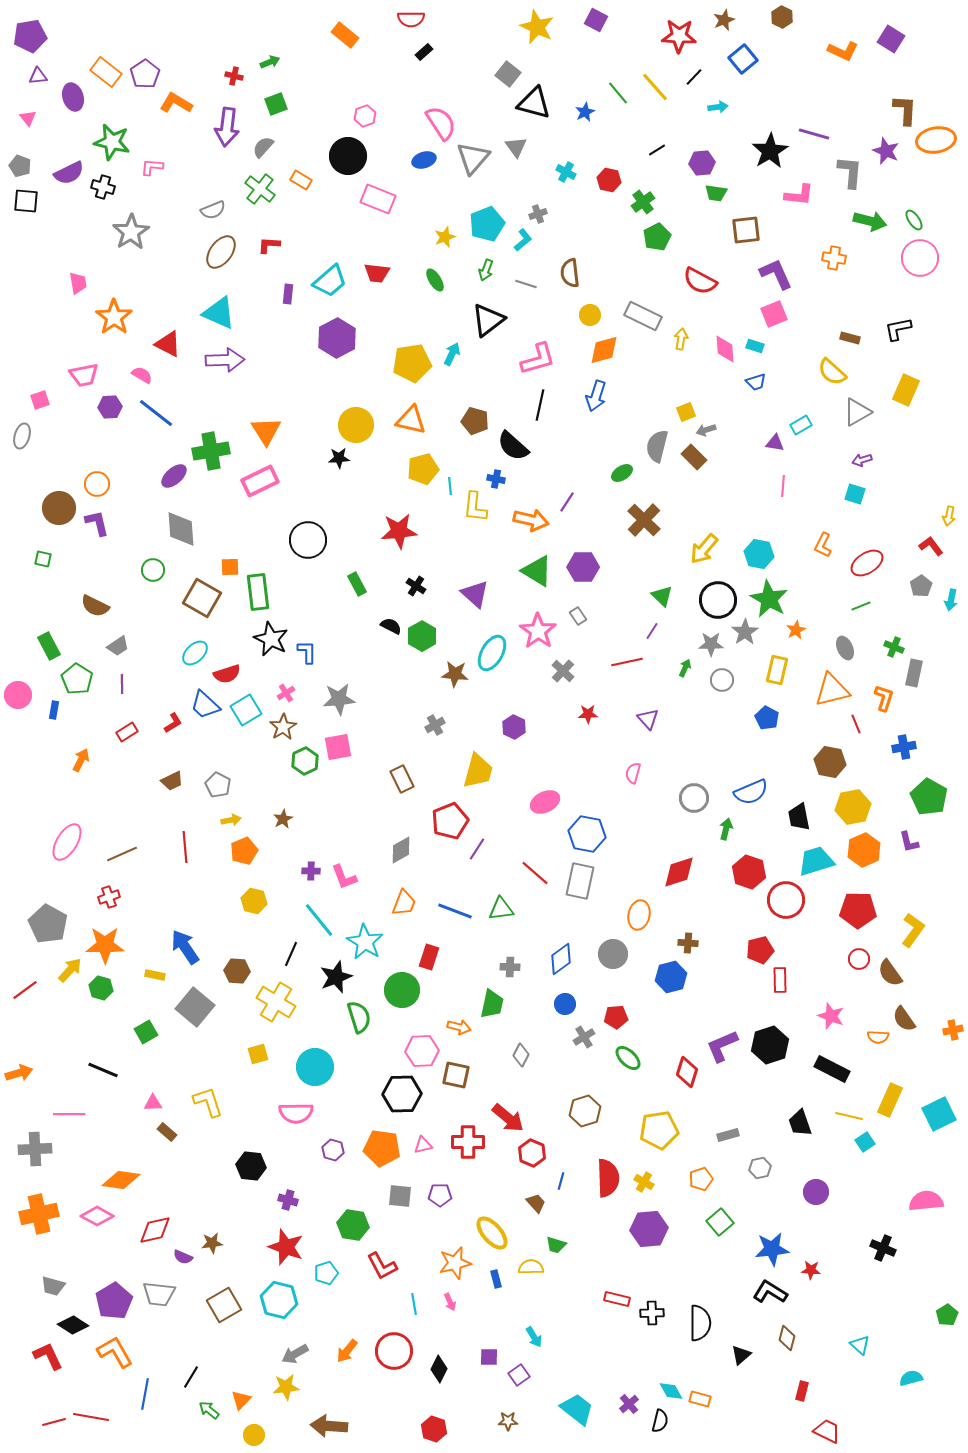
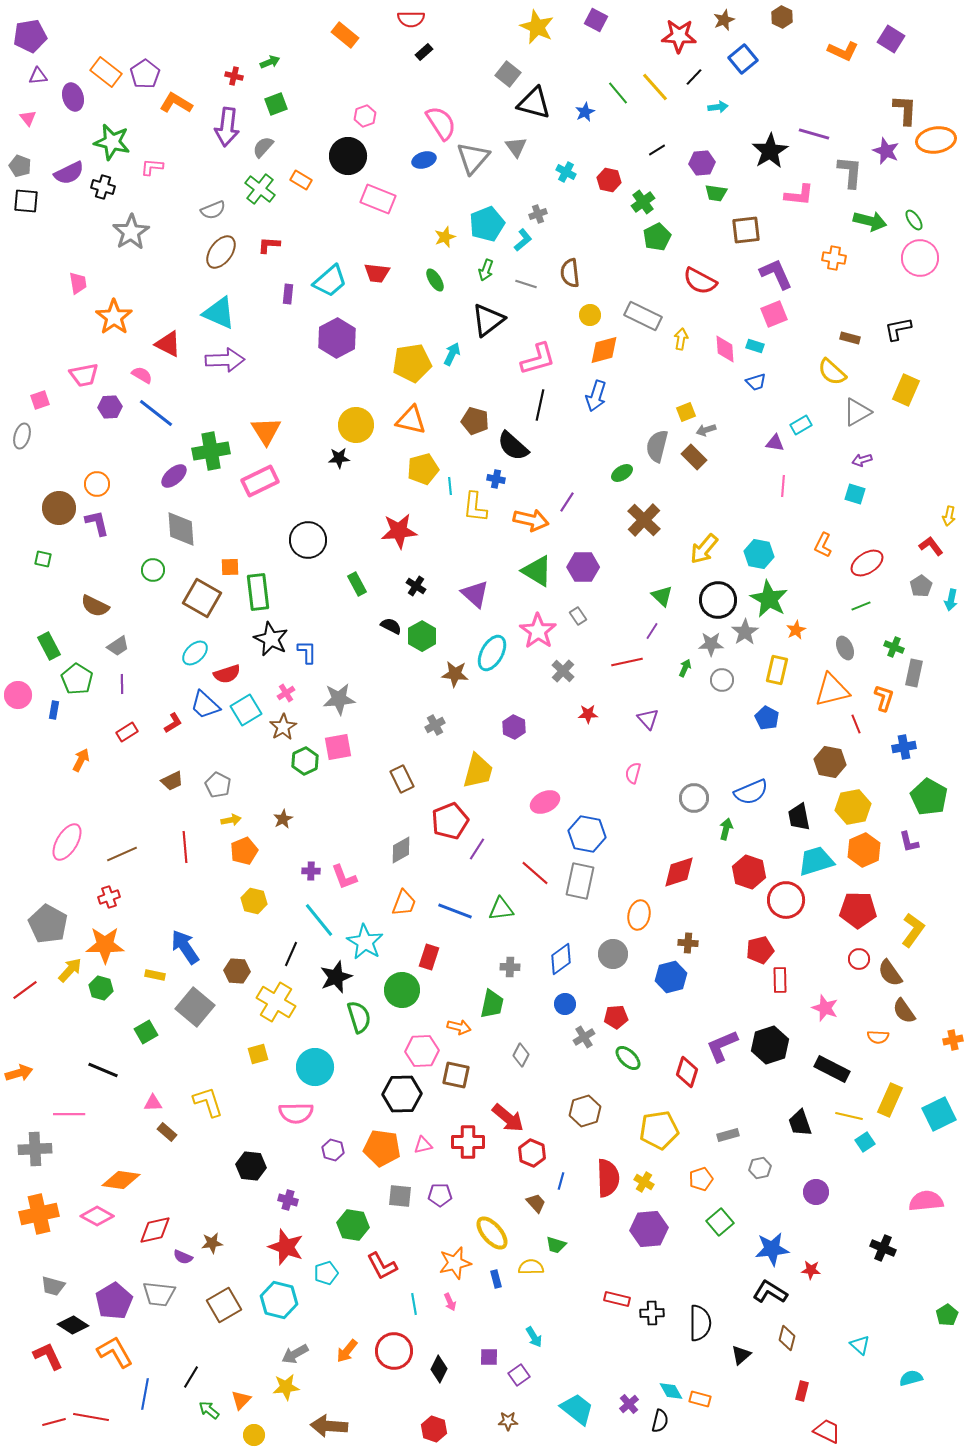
pink star at (831, 1016): moved 6 px left, 8 px up
brown semicircle at (904, 1019): moved 8 px up
orange cross at (953, 1030): moved 10 px down
